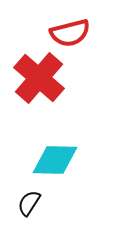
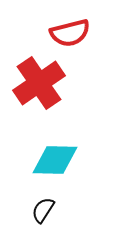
red cross: moved 5 px down; rotated 15 degrees clockwise
black semicircle: moved 14 px right, 7 px down
